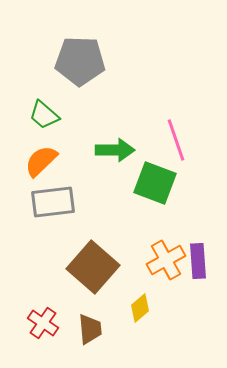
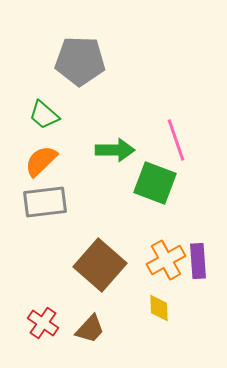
gray rectangle: moved 8 px left
brown square: moved 7 px right, 2 px up
yellow diamond: moved 19 px right; rotated 52 degrees counterclockwise
brown trapezoid: rotated 48 degrees clockwise
